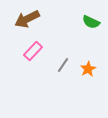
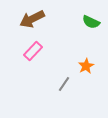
brown arrow: moved 5 px right
gray line: moved 1 px right, 19 px down
orange star: moved 2 px left, 3 px up
